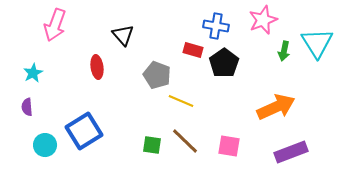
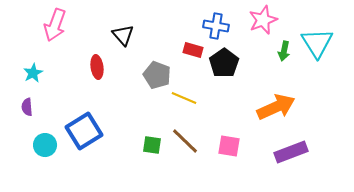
yellow line: moved 3 px right, 3 px up
